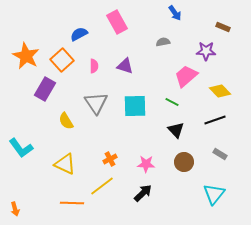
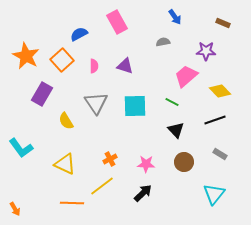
blue arrow: moved 4 px down
brown rectangle: moved 4 px up
purple rectangle: moved 3 px left, 5 px down
orange arrow: rotated 16 degrees counterclockwise
